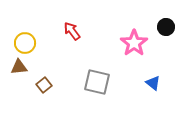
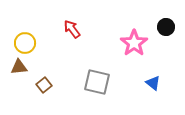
red arrow: moved 2 px up
